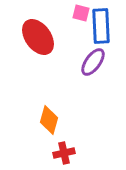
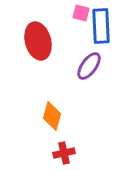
red ellipse: moved 4 px down; rotated 21 degrees clockwise
purple ellipse: moved 4 px left, 4 px down
orange diamond: moved 3 px right, 4 px up
